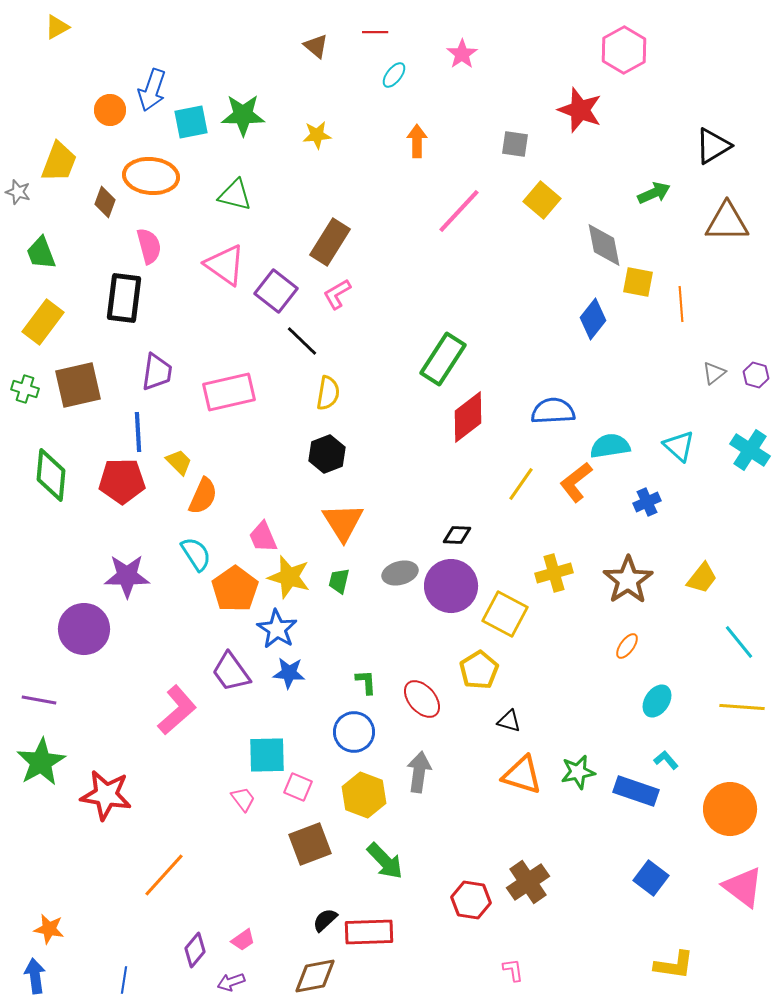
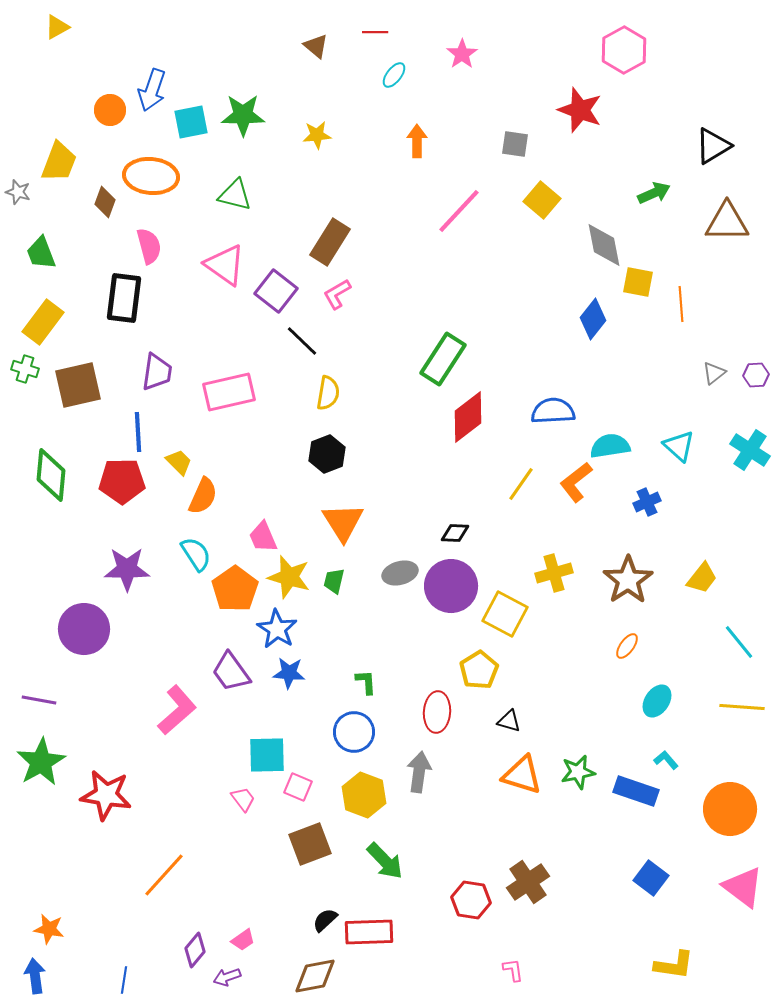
purple hexagon at (756, 375): rotated 20 degrees counterclockwise
green cross at (25, 389): moved 20 px up
black diamond at (457, 535): moved 2 px left, 2 px up
purple star at (127, 576): moved 7 px up
green trapezoid at (339, 581): moved 5 px left
red ellipse at (422, 699): moved 15 px right, 13 px down; rotated 45 degrees clockwise
purple arrow at (231, 982): moved 4 px left, 5 px up
